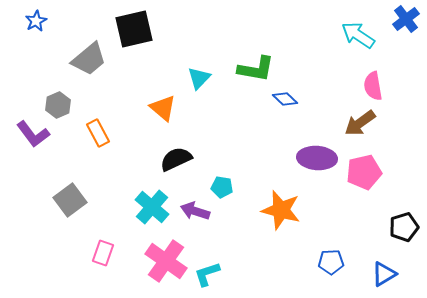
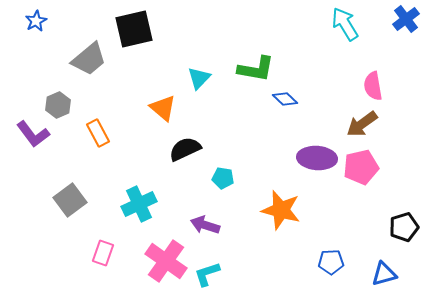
cyan arrow: moved 13 px left, 11 px up; rotated 24 degrees clockwise
brown arrow: moved 2 px right, 1 px down
black semicircle: moved 9 px right, 10 px up
pink pentagon: moved 3 px left, 5 px up
cyan pentagon: moved 1 px right, 9 px up
cyan cross: moved 13 px left, 3 px up; rotated 24 degrees clockwise
purple arrow: moved 10 px right, 14 px down
blue triangle: rotated 16 degrees clockwise
